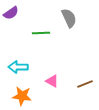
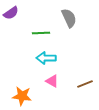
cyan arrow: moved 28 px right, 9 px up
